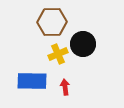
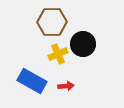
blue rectangle: rotated 28 degrees clockwise
red arrow: moved 1 px right, 1 px up; rotated 91 degrees clockwise
